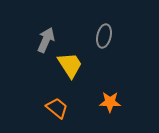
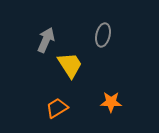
gray ellipse: moved 1 px left, 1 px up
orange star: moved 1 px right
orange trapezoid: rotated 70 degrees counterclockwise
